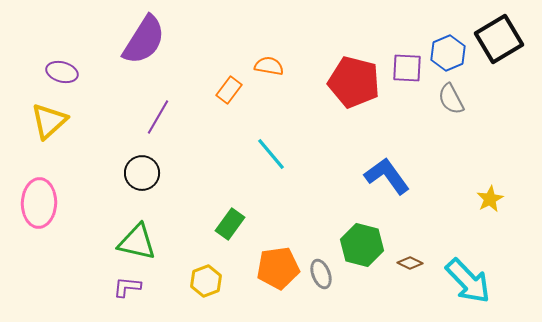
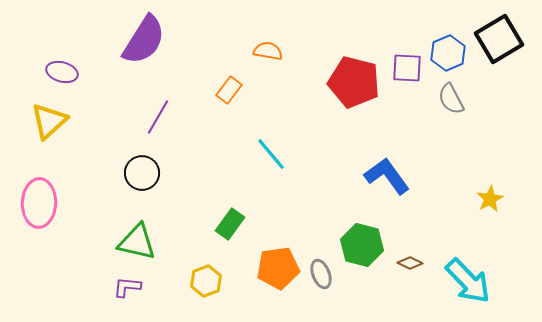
orange semicircle: moved 1 px left, 15 px up
